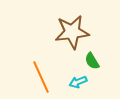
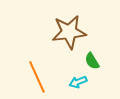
brown star: moved 3 px left
orange line: moved 4 px left
